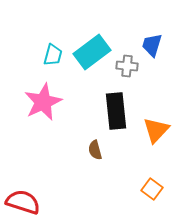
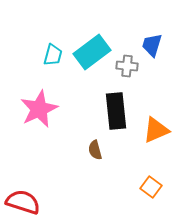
pink star: moved 4 px left, 7 px down
orange triangle: rotated 24 degrees clockwise
orange square: moved 1 px left, 2 px up
